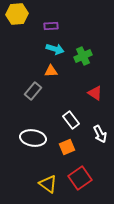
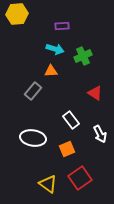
purple rectangle: moved 11 px right
orange square: moved 2 px down
